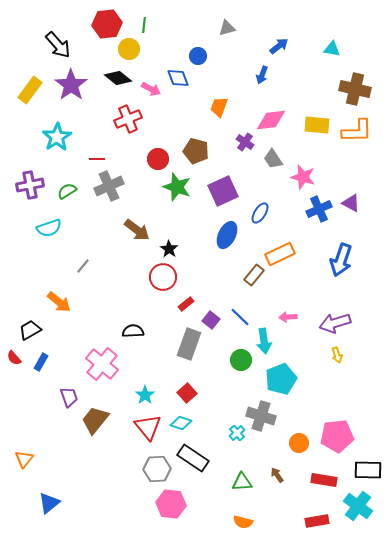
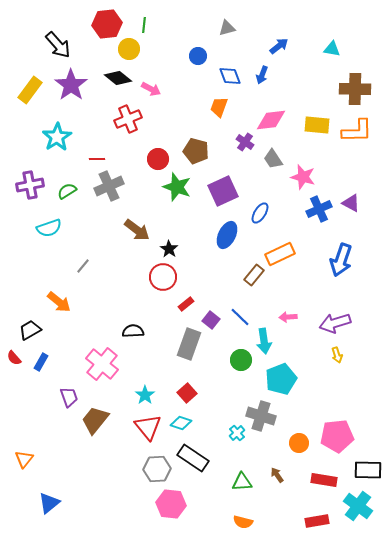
blue diamond at (178, 78): moved 52 px right, 2 px up
brown cross at (355, 89): rotated 12 degrees counterclockwise
